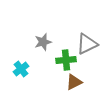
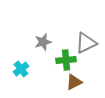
gray triangle: moved 1 px left, 1 px up
